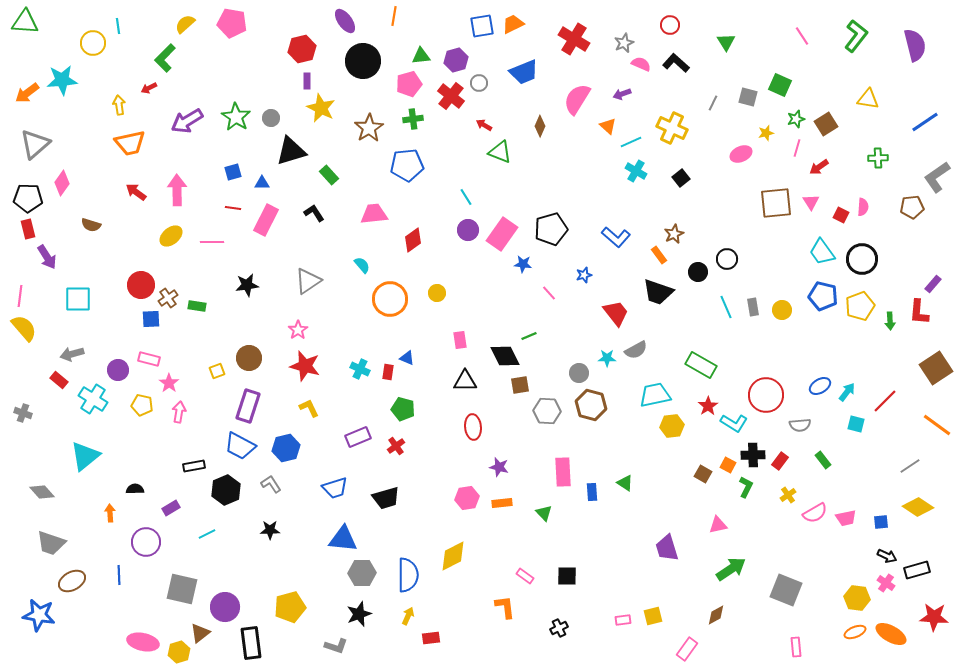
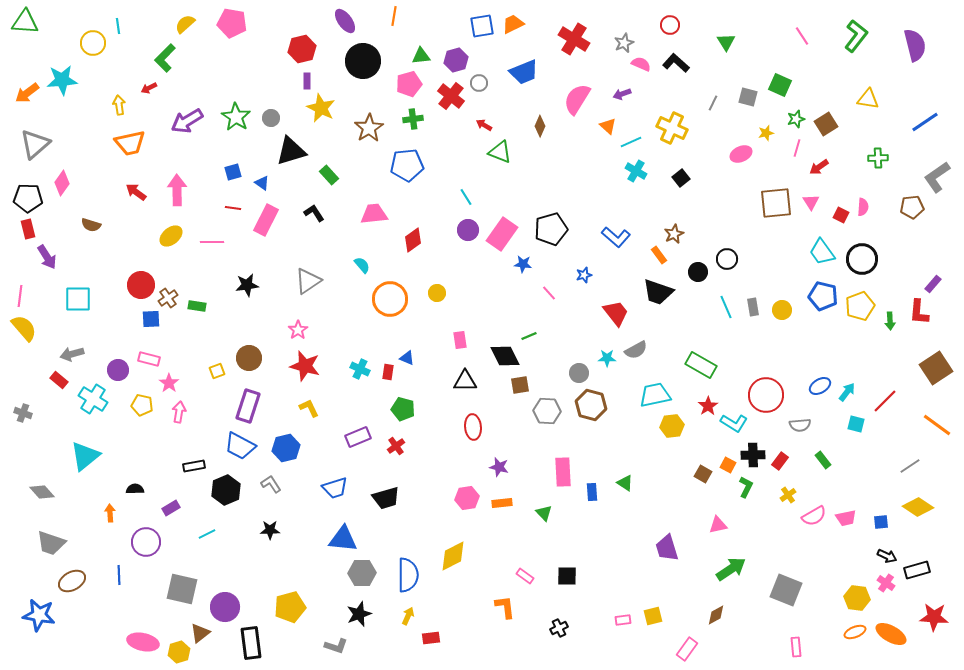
blue triangle at (262, 183): rotated 35 degrees clockwise
pink semicircle at (815, 513): moved 1 px left, 3 px down
